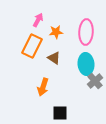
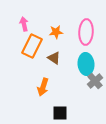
pink arrow: moved 14 px left, 4 px down; rotated 40 degrees counterclockwise
